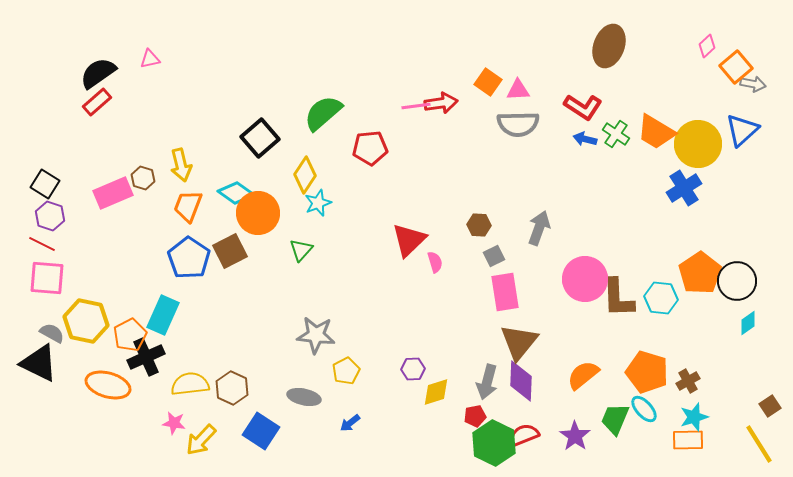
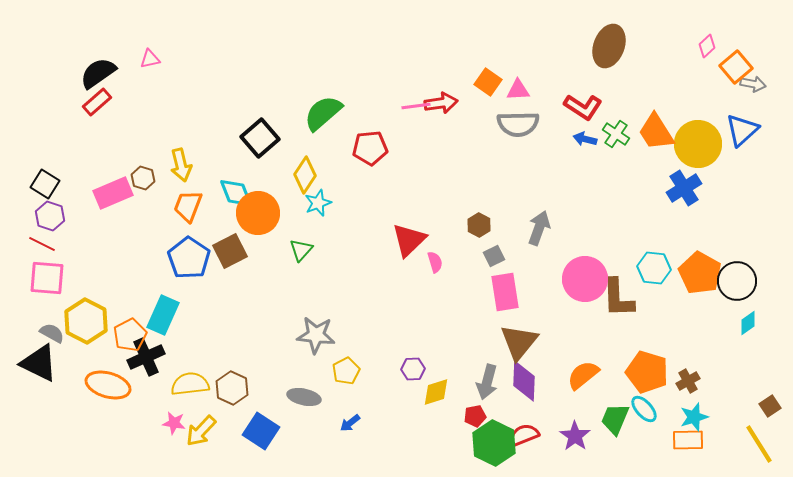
orange trapezoid at (656, 132): rotated 27 degrees clockwise
cyan diamond at (236, 193): rotated 33 degrees clockwise
brown hexagon at (479, 225): rotated 25 degrees clockwise
orange pentagon at (700, 273): rotated 9 degrees counterclockwise
cyan hexagon at (661, 298): moved 7 px left, 30 px up
yellow hexagon at (86, 321): rotated 15 degrees clockwise
purple diamond at (521, 381): moved 3 px right
yellow arrow at (201, 440): moved 9 px up
